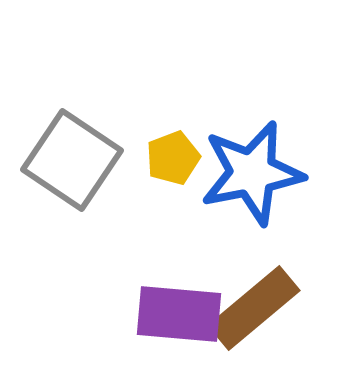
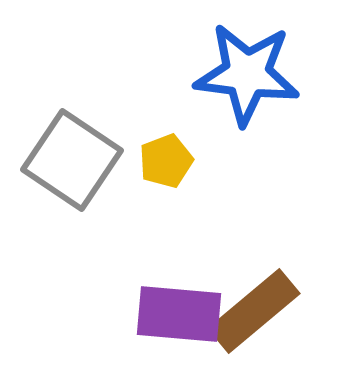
yellow pentagon: moved 7 px left, 3 px down
blue star: moved 5 px left, 99 px up; rotated 18 degrees clockwise
brown rectangle: moved 3 px down
